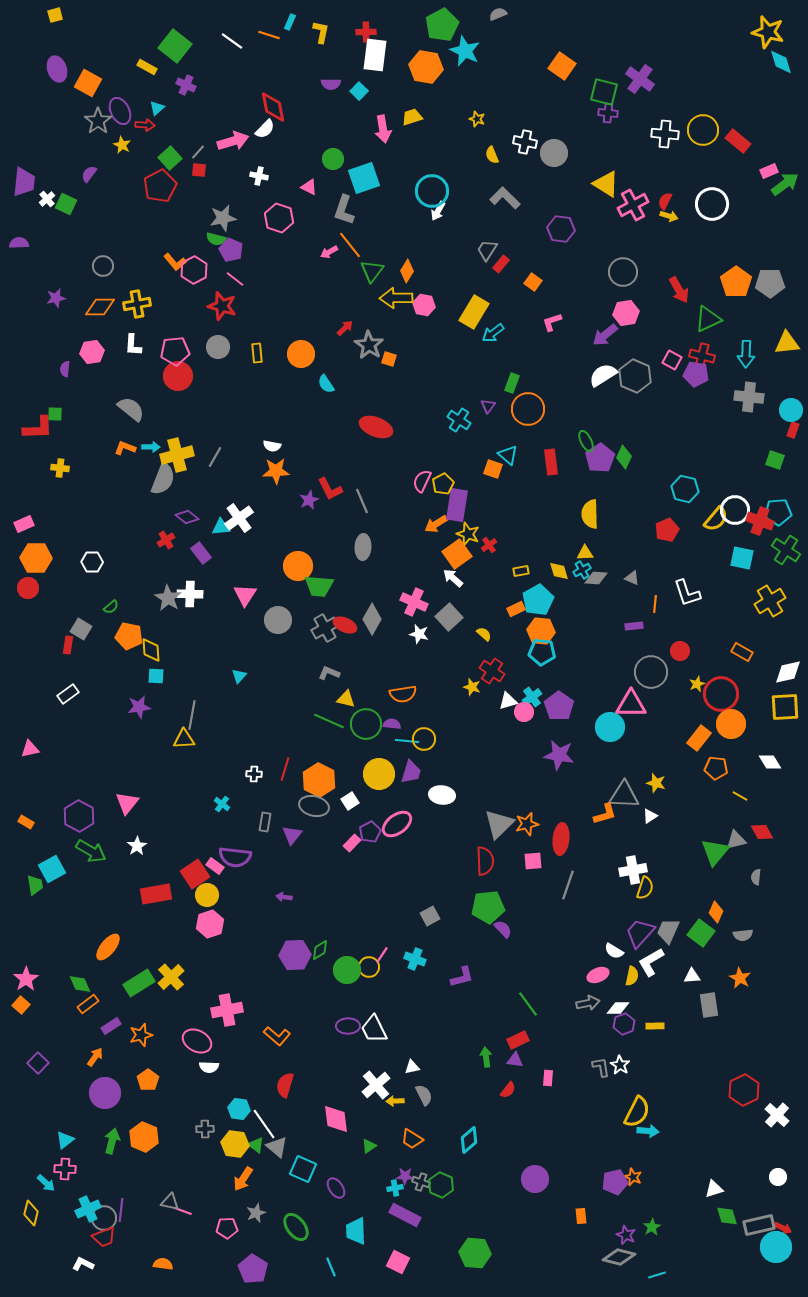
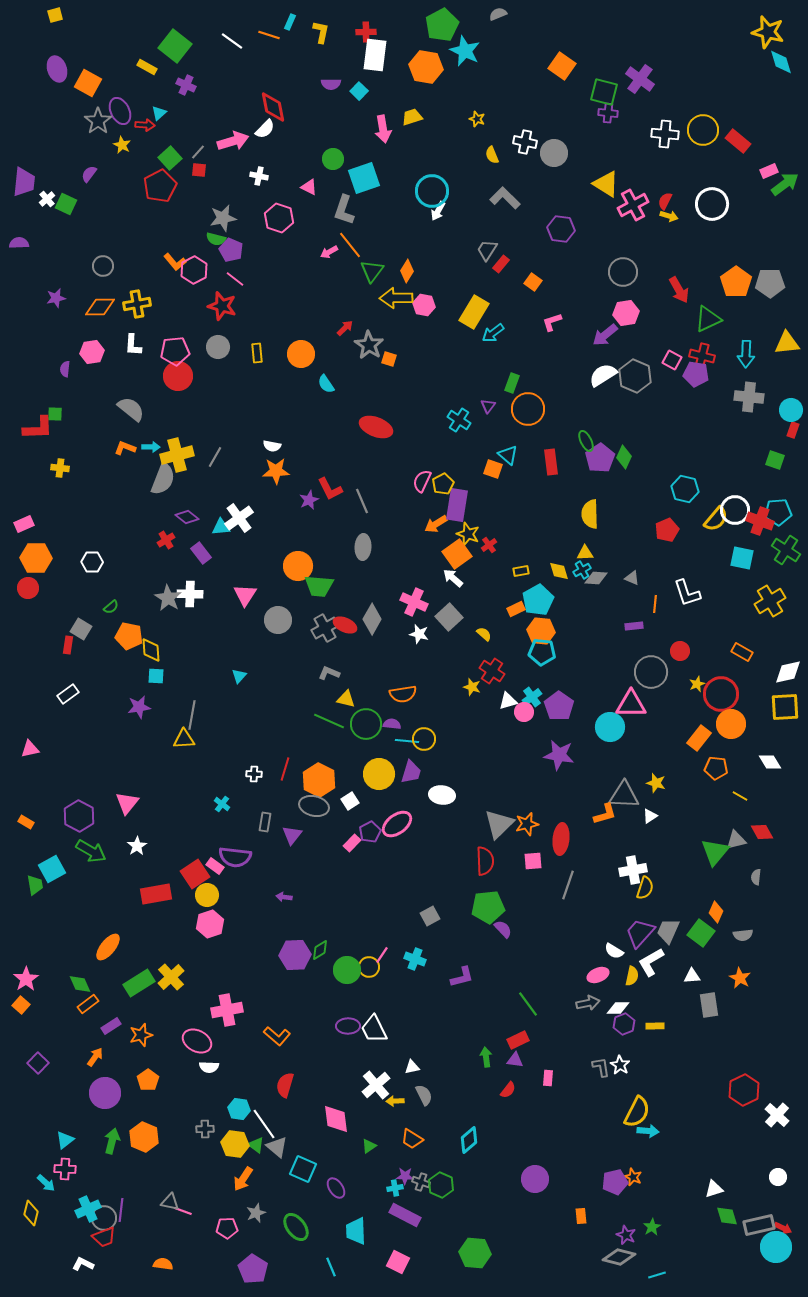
cyan triangle at (157, 108): moved 2 px right, 5 px down
